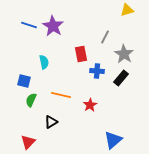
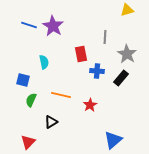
gray line: rotated 24 degrees counterclockwise
gray star: moved 3 px right
blue square: moved 1 px left, 1 px up
